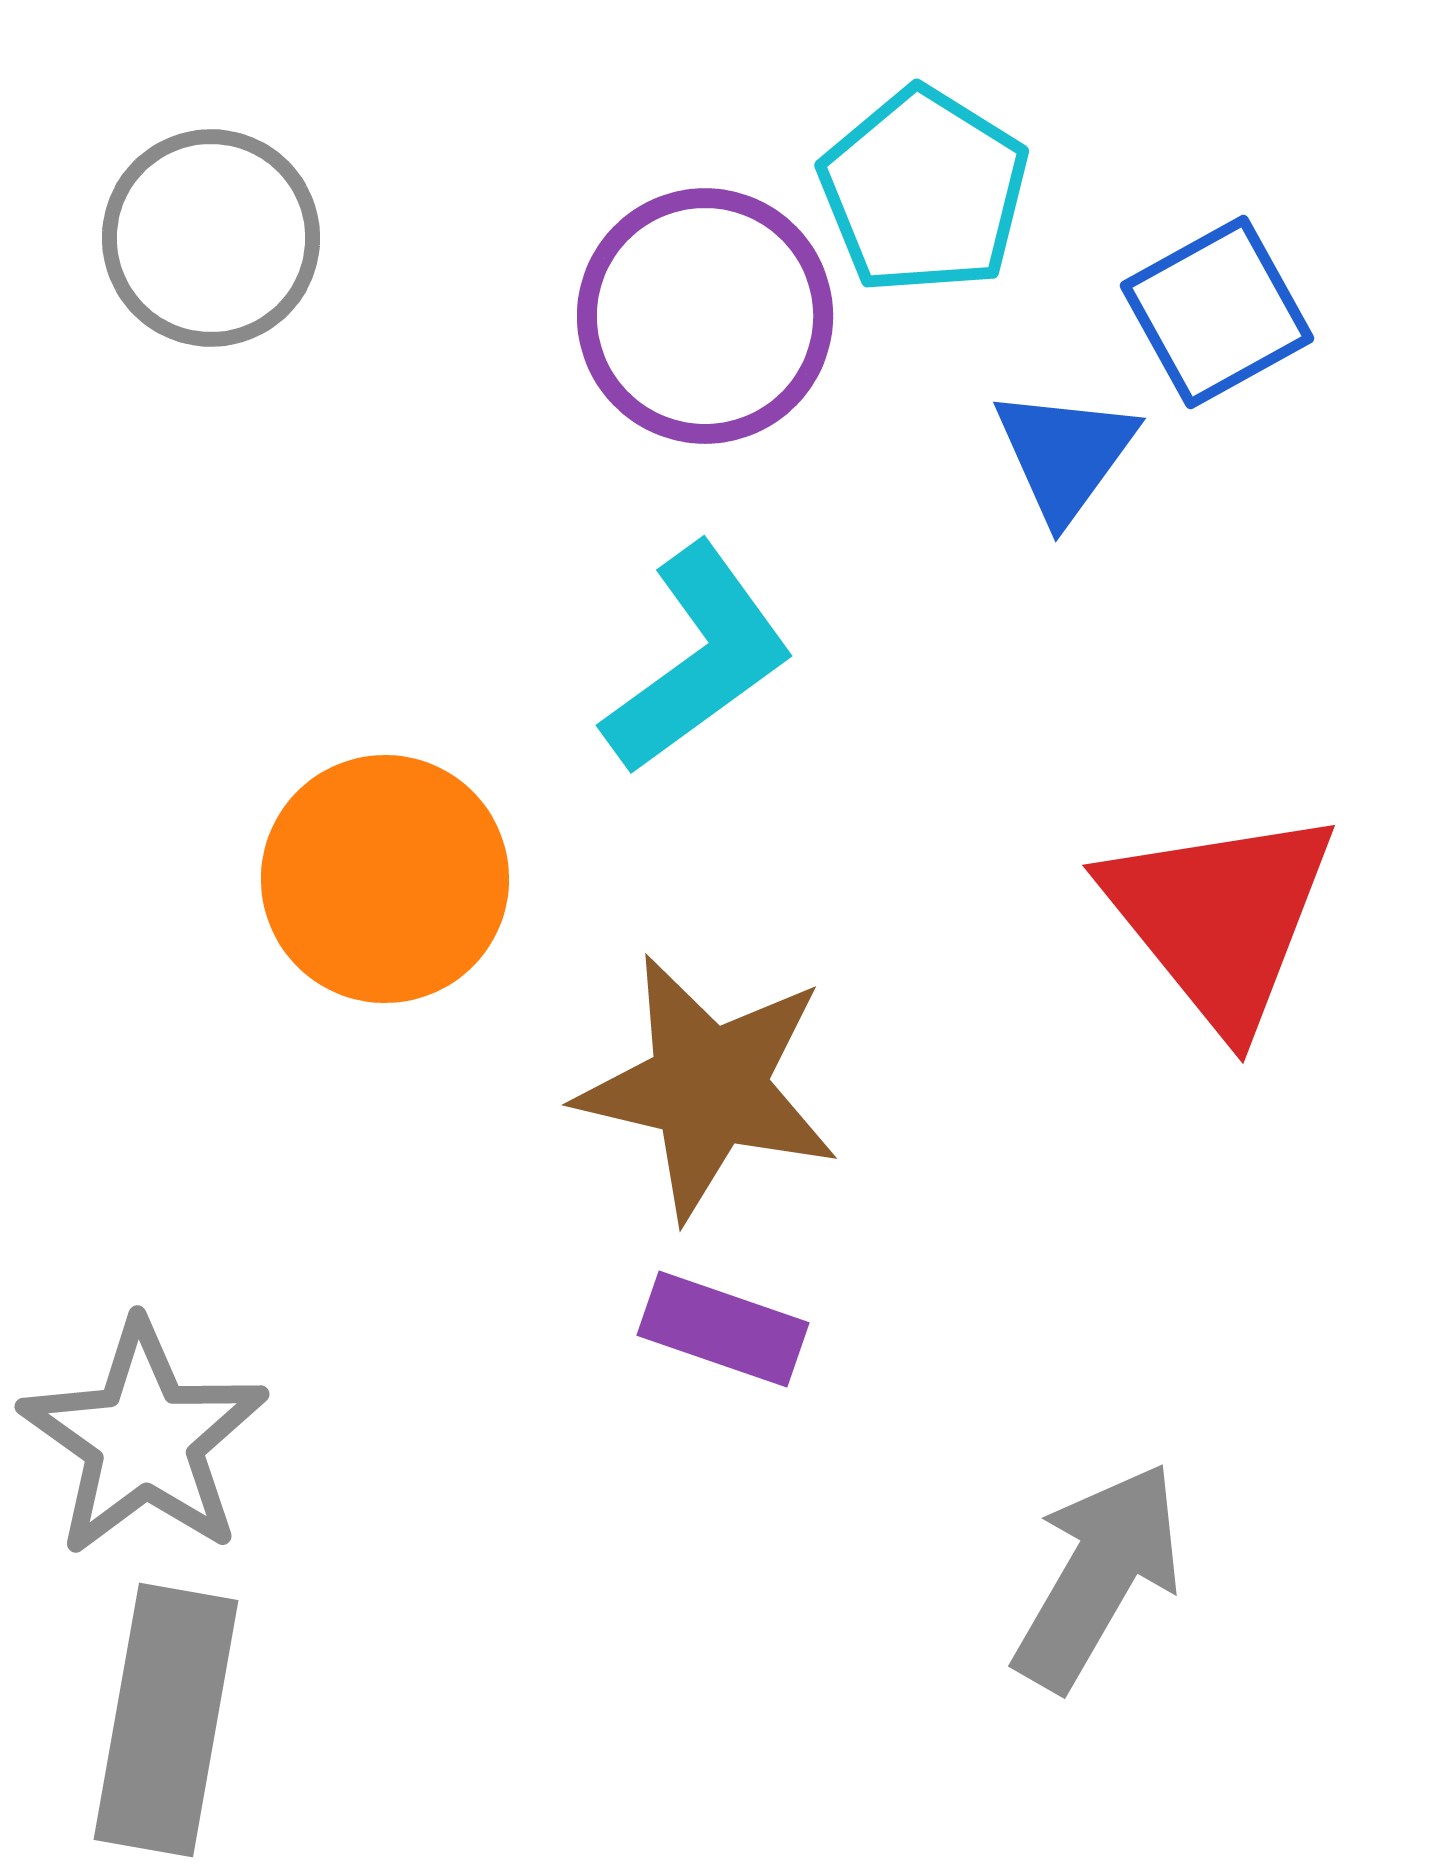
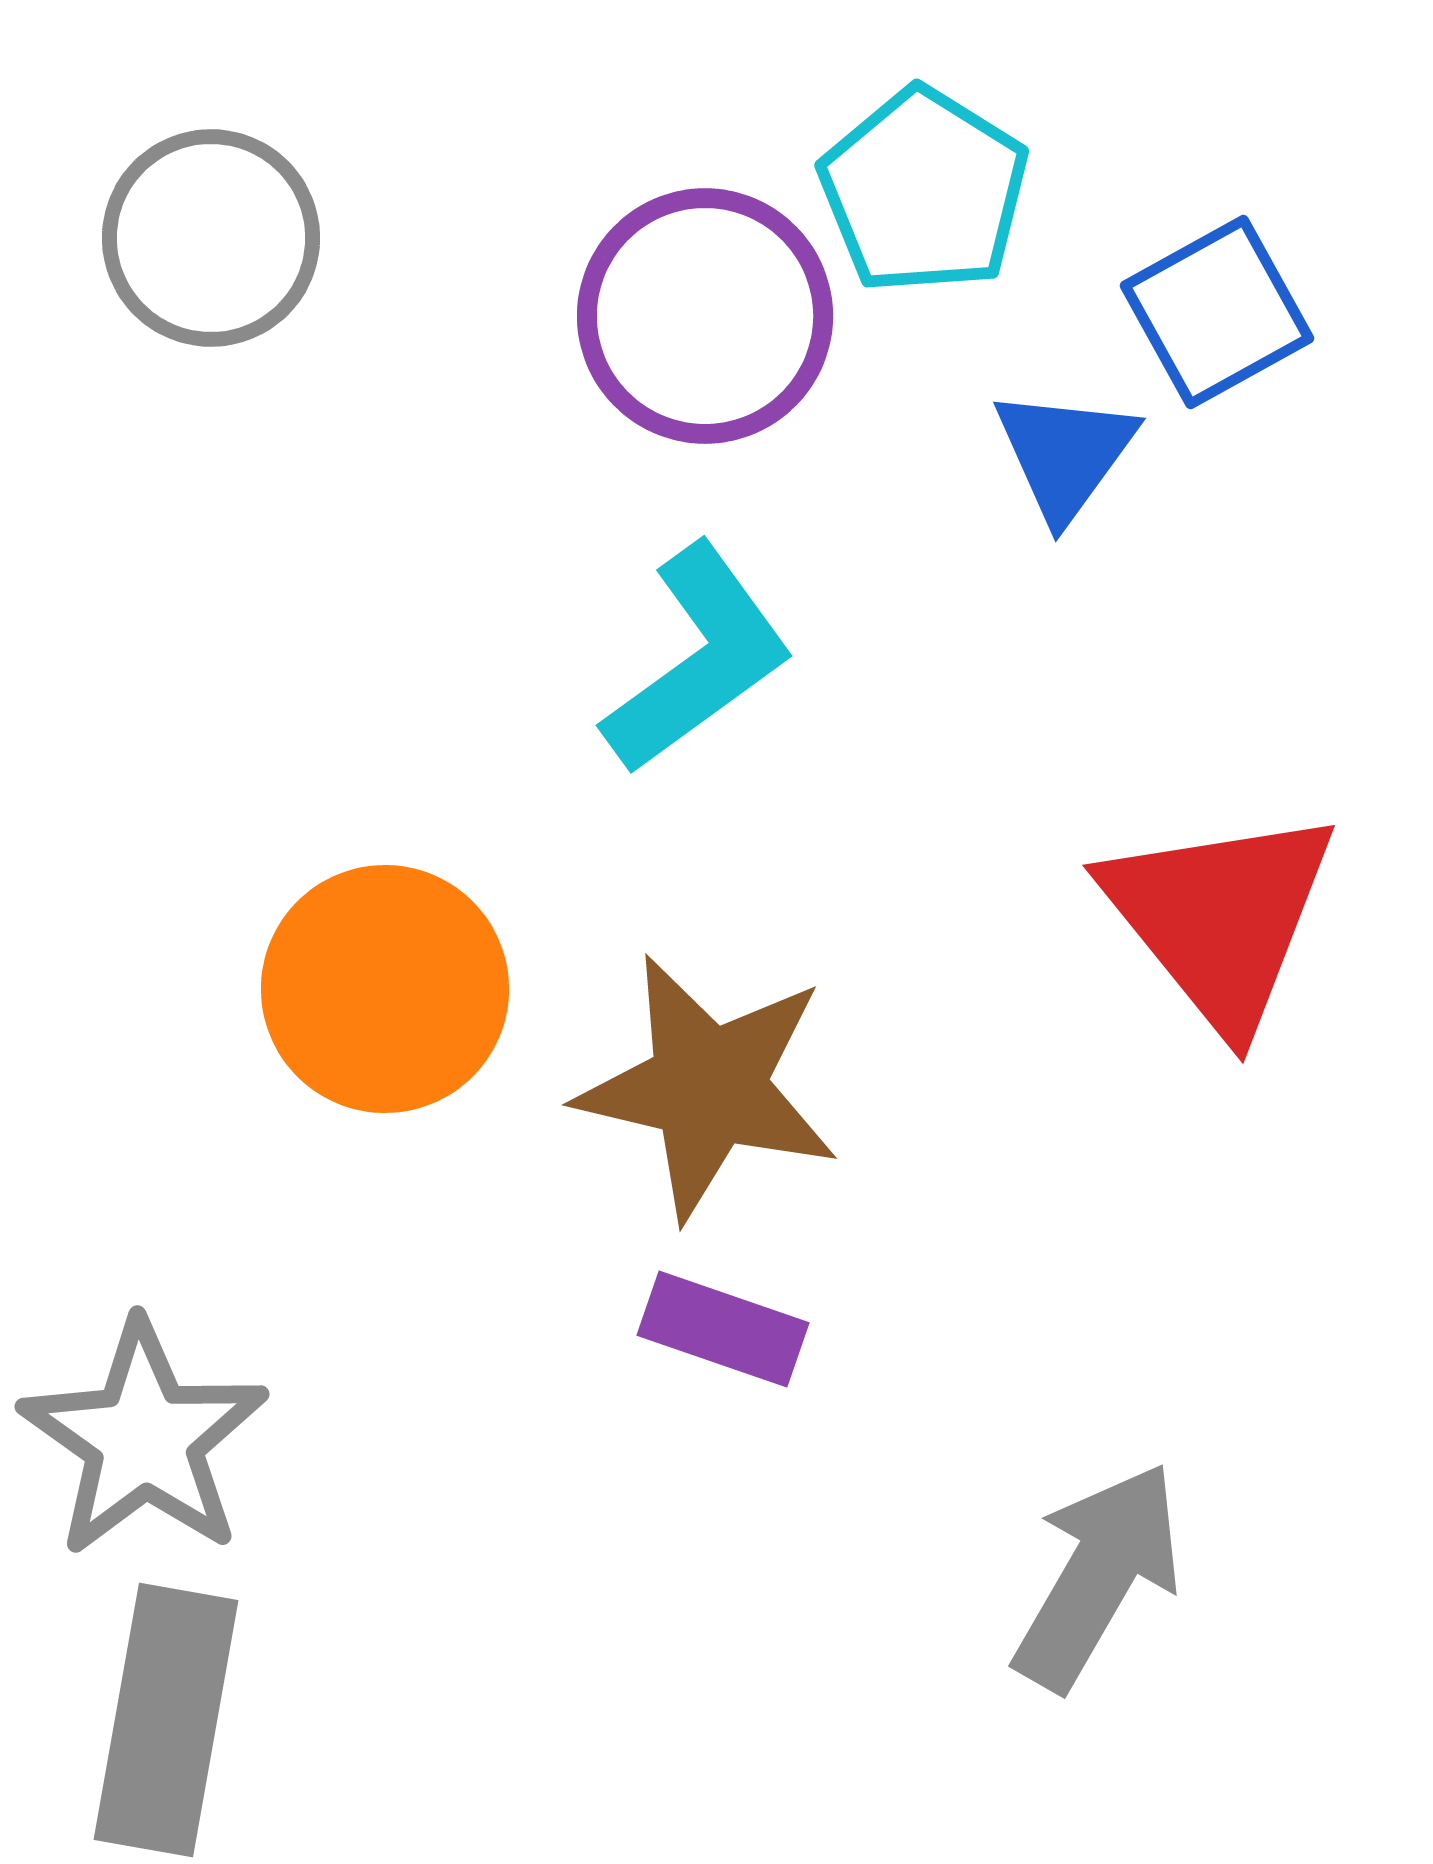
orange circle: moved 110 px down
